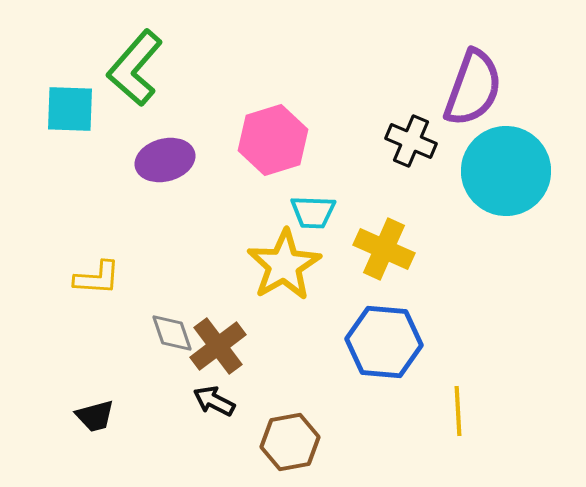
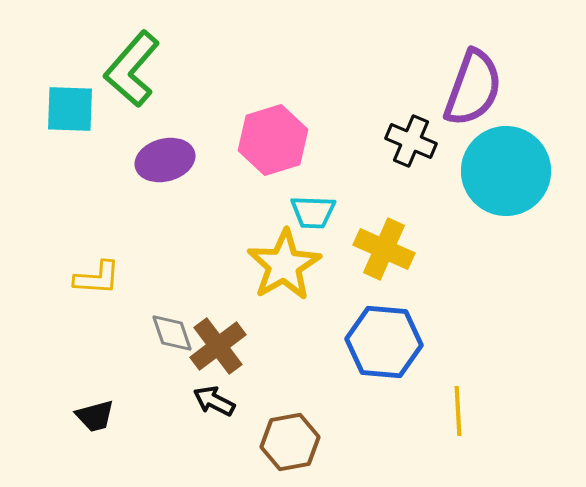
green L-shape: moved 3 px left, 1 px down
